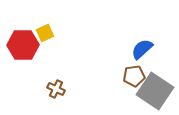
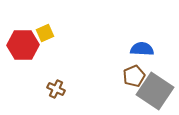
blue semicircle: rotated 45 degrees clockwise
brown pentagon: rotated 15 degrees counterclockwise
